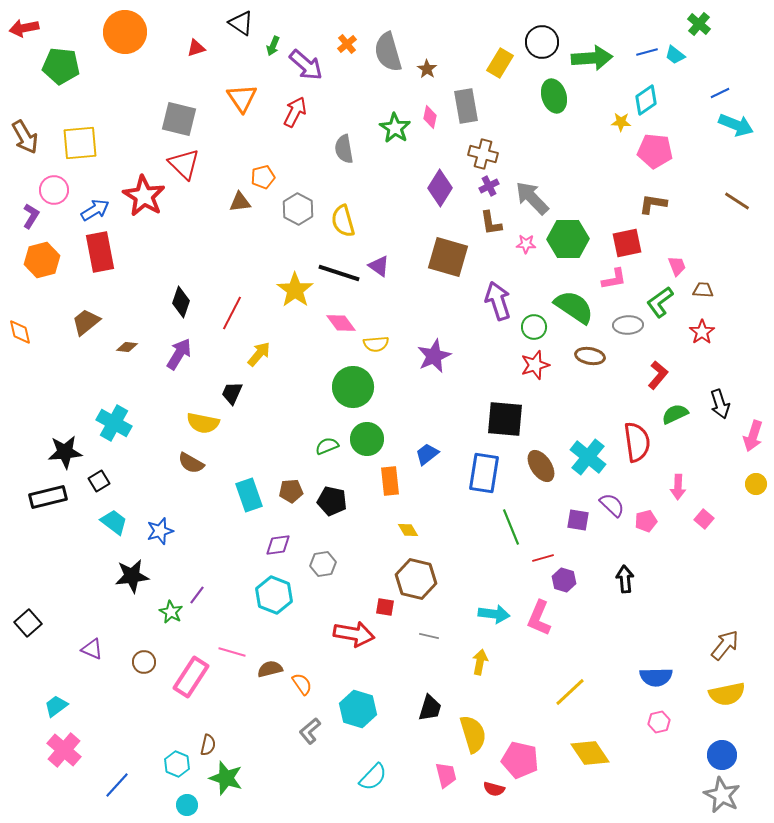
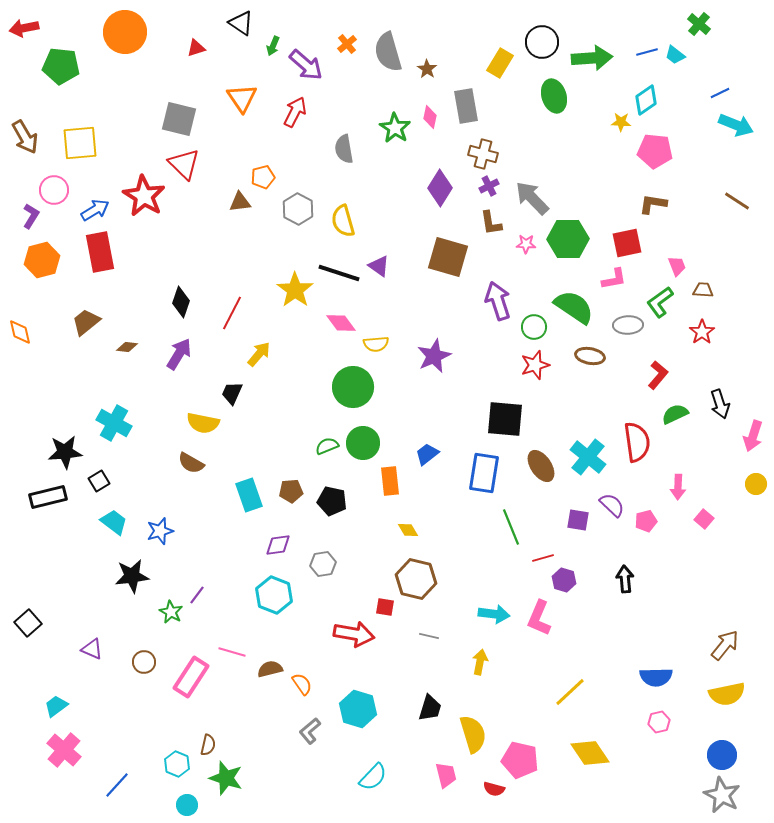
green circle at (367, 439): moved 4 px left, 4 px down
